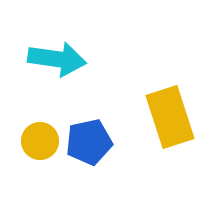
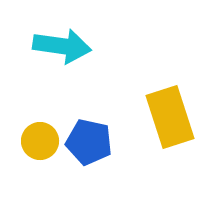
cyan arrow: moved 5 px right, 13 px up
blue pentagon: rotated 24 degrees clockwise
